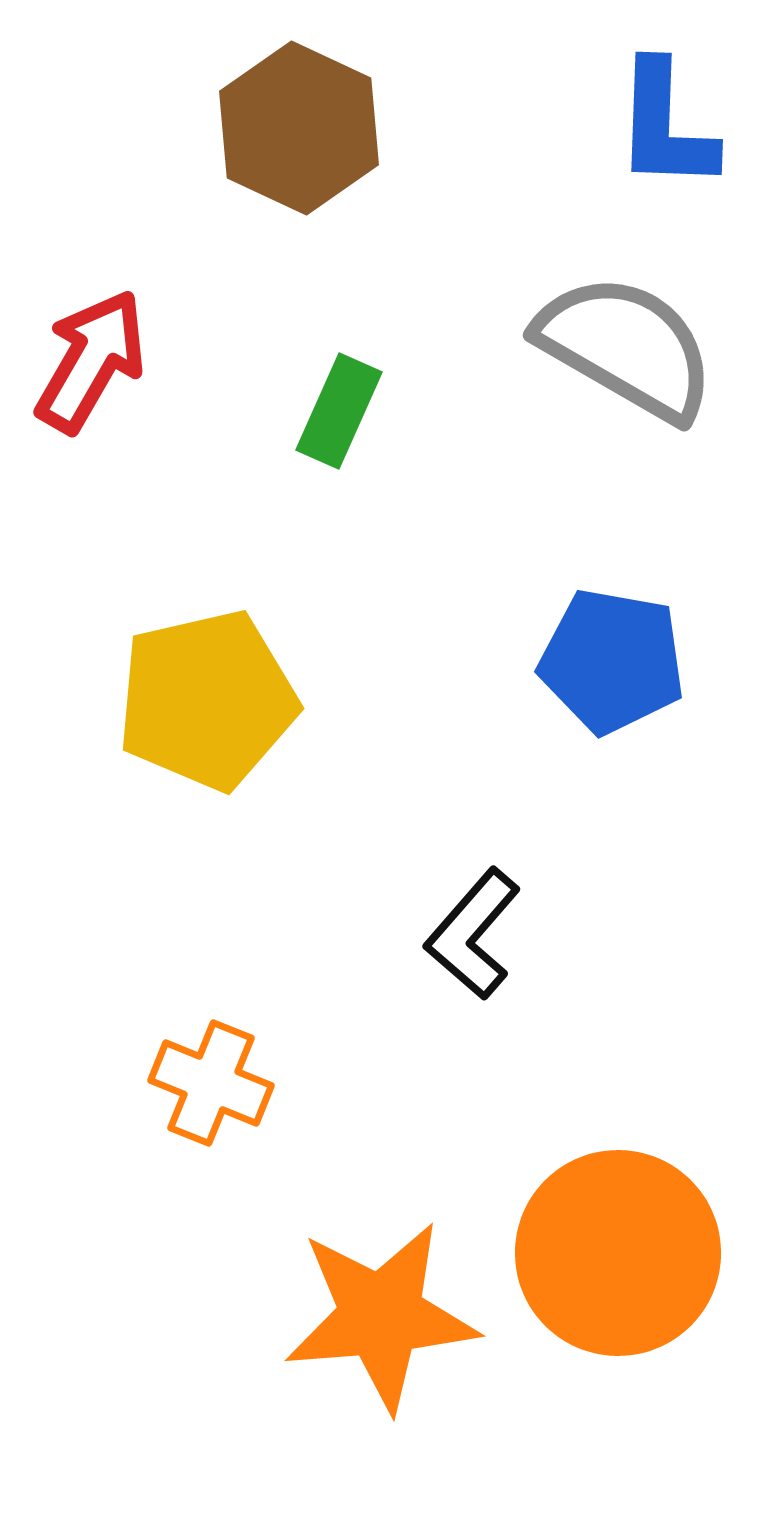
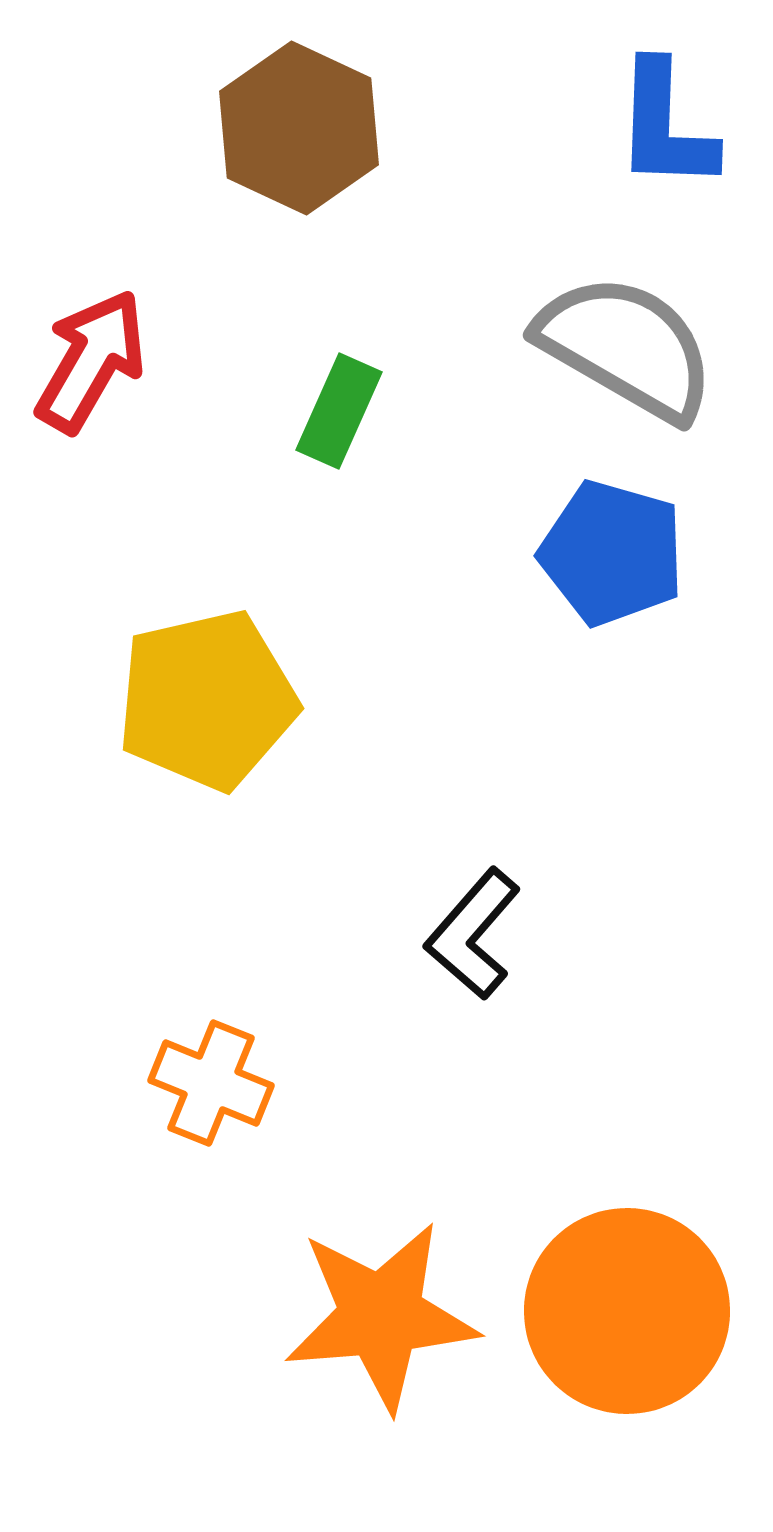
blue pentagon: moved 108 px up; rotated 6 degrees clockwise
orange circle: moved 9 px right, 58 px down
